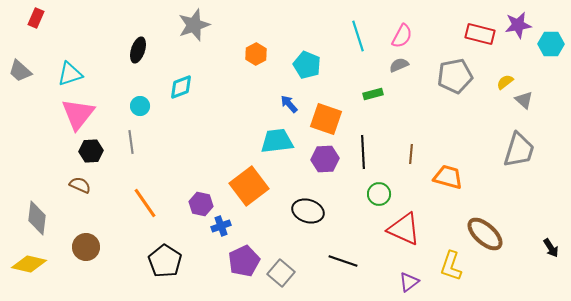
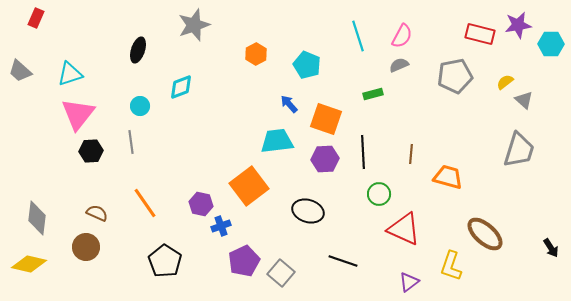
brown semicircle at (80, 185): moved 17 px right, 28 px down
